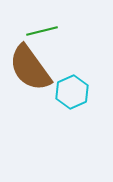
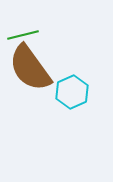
green line: moved 19 px left, 4 px down
